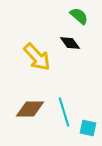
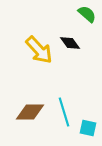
green semicircle: moved 8 px right, 2 px up
yellow arrow: moved 2 px right, 7 px up
brown diamond: moved 3 px down
